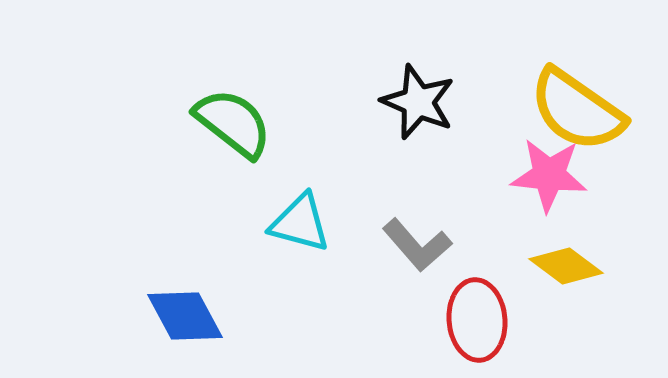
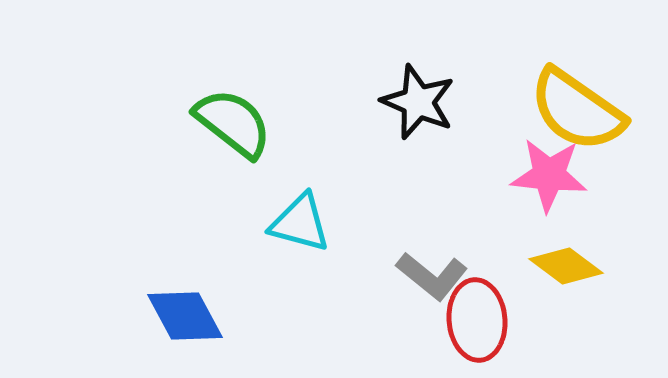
gray L-shape: moved 15 px right, 31 px down; rotated 10 degrees counterclockwise
